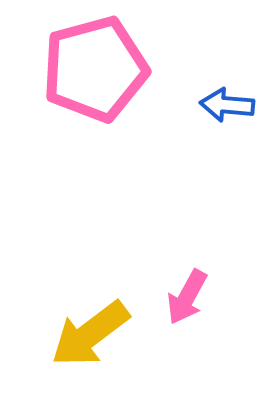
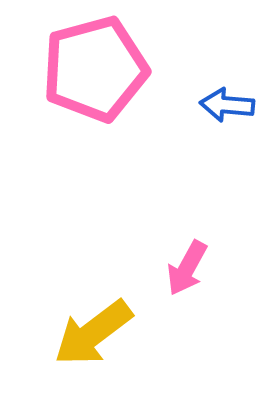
pink arrow: moved 29 px up
yellow arrow: moved 3 px right, 1 px up
